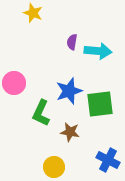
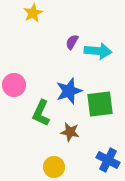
yellow star: rotated 24 degrees clockwise
purple semicircle: rotated 21 degrees clockwise
pink circle: moved 2 px down
